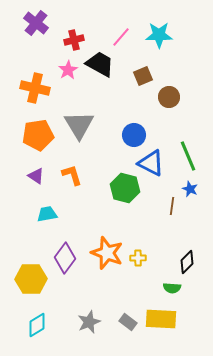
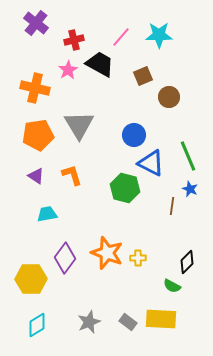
green semicircle: moved 2 px up; rotated 24 degrees clockwise
